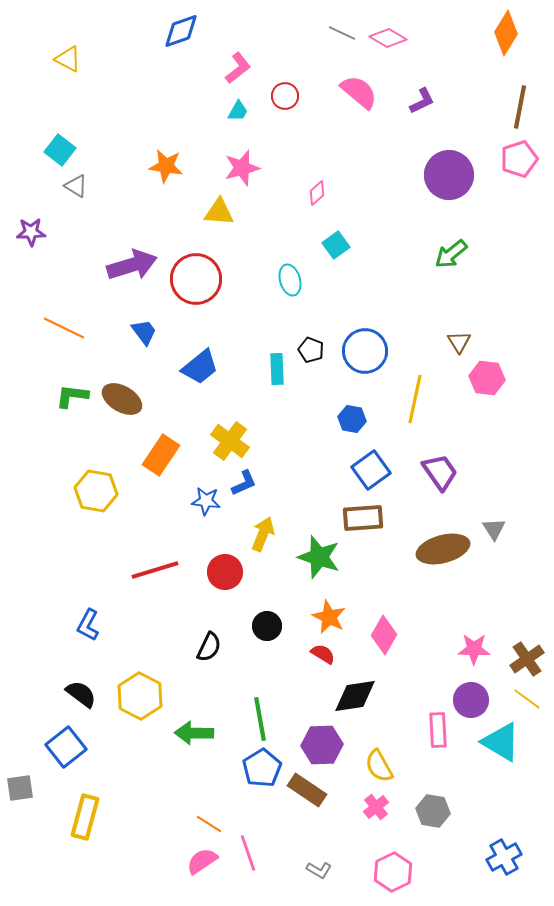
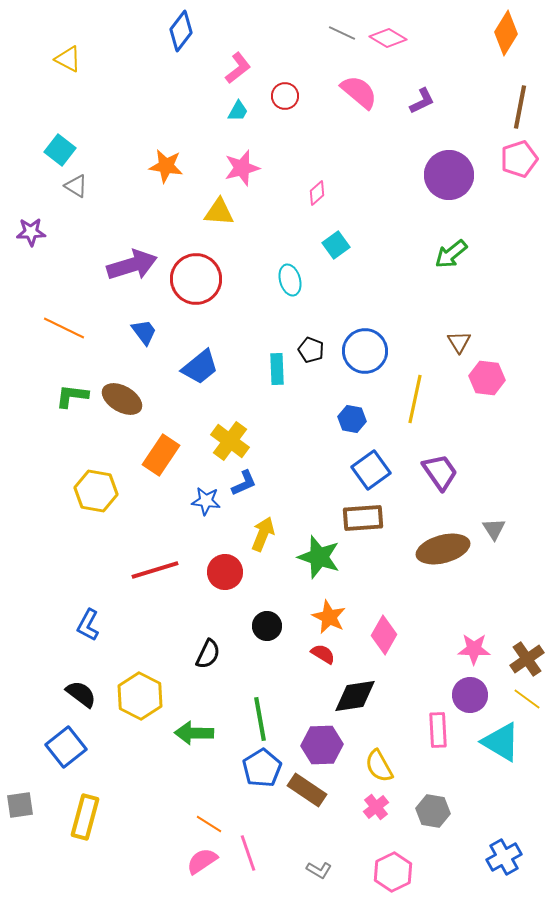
blue diamond at (181, 31): rotated 33 degrees counterclockwise
black semicircle at (209, 647): moved 1 px left, 7 px down
purple circle at (471, 700): moved 1 px left, 5 px up
gray square at (20, 788): moved 17 px down
